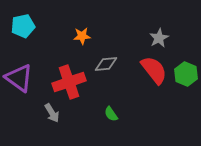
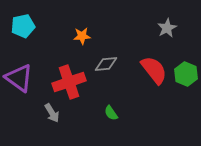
gray star: moved 8 px right, 10 px up
green semicircle: moved 1 px up
